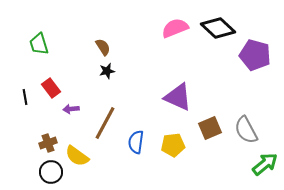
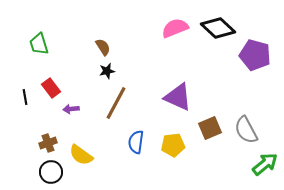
brown line: moved 11 px right, 20 px up
yellow semicircle: moved 4 px right, 1 px up
